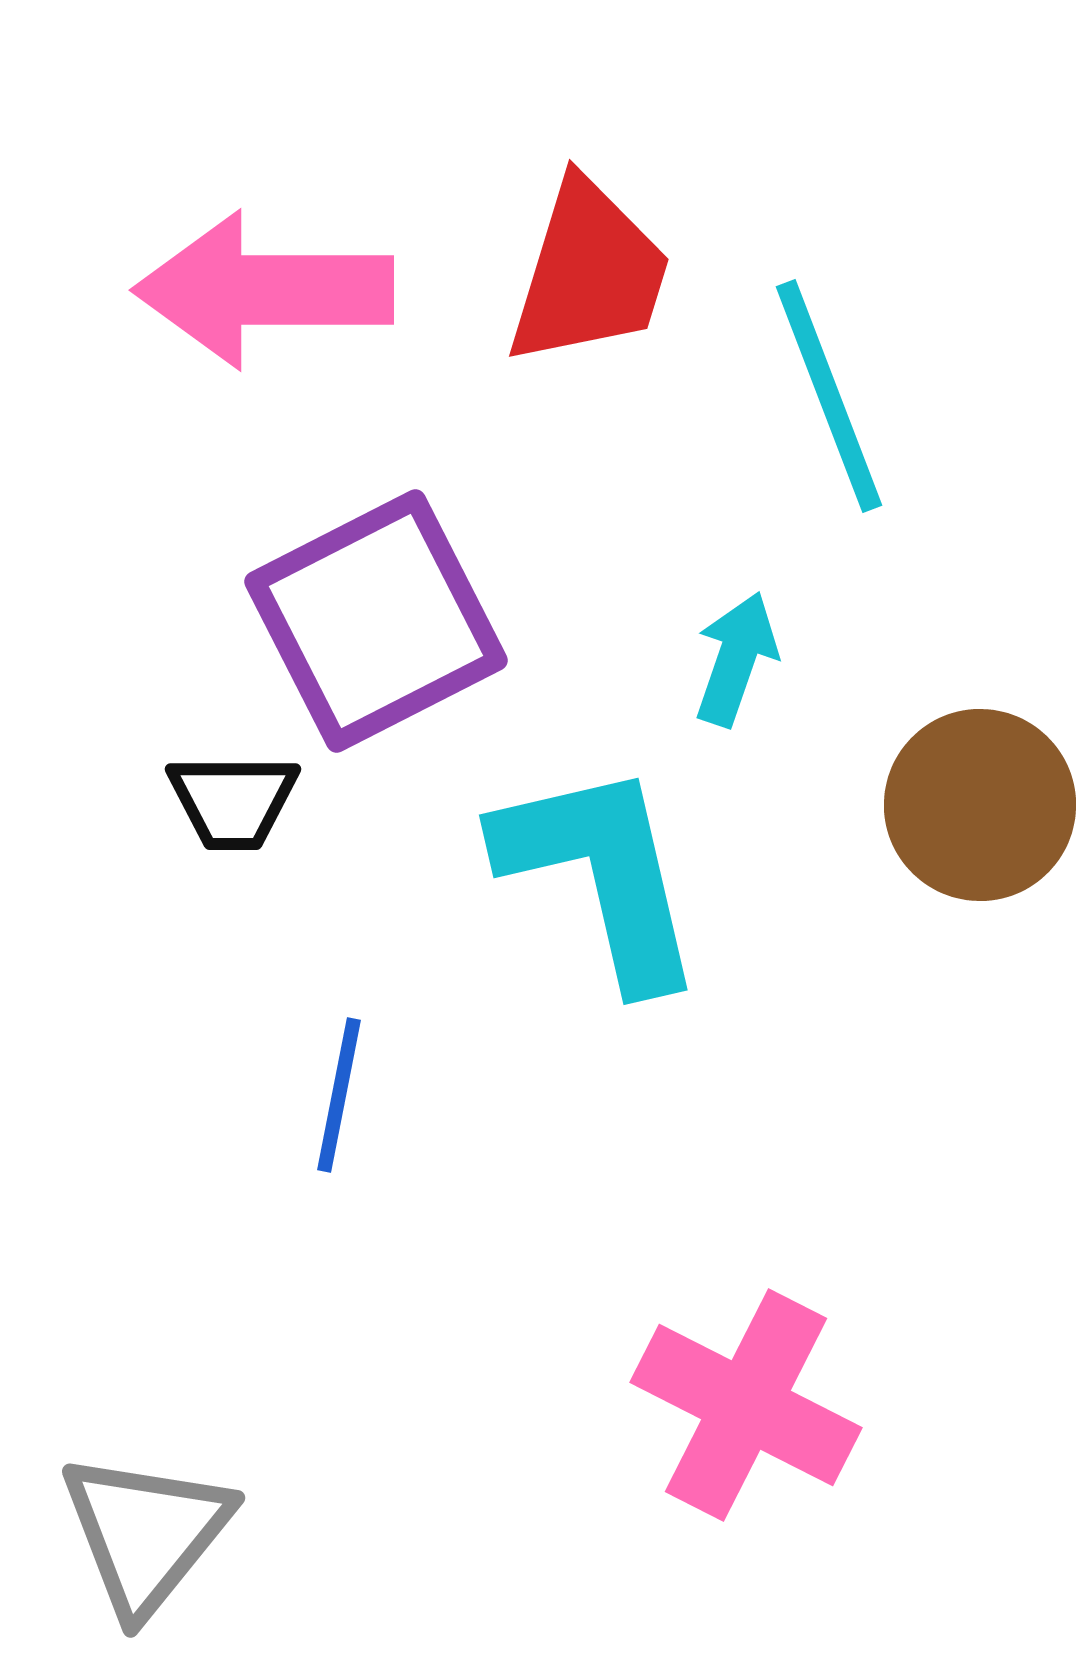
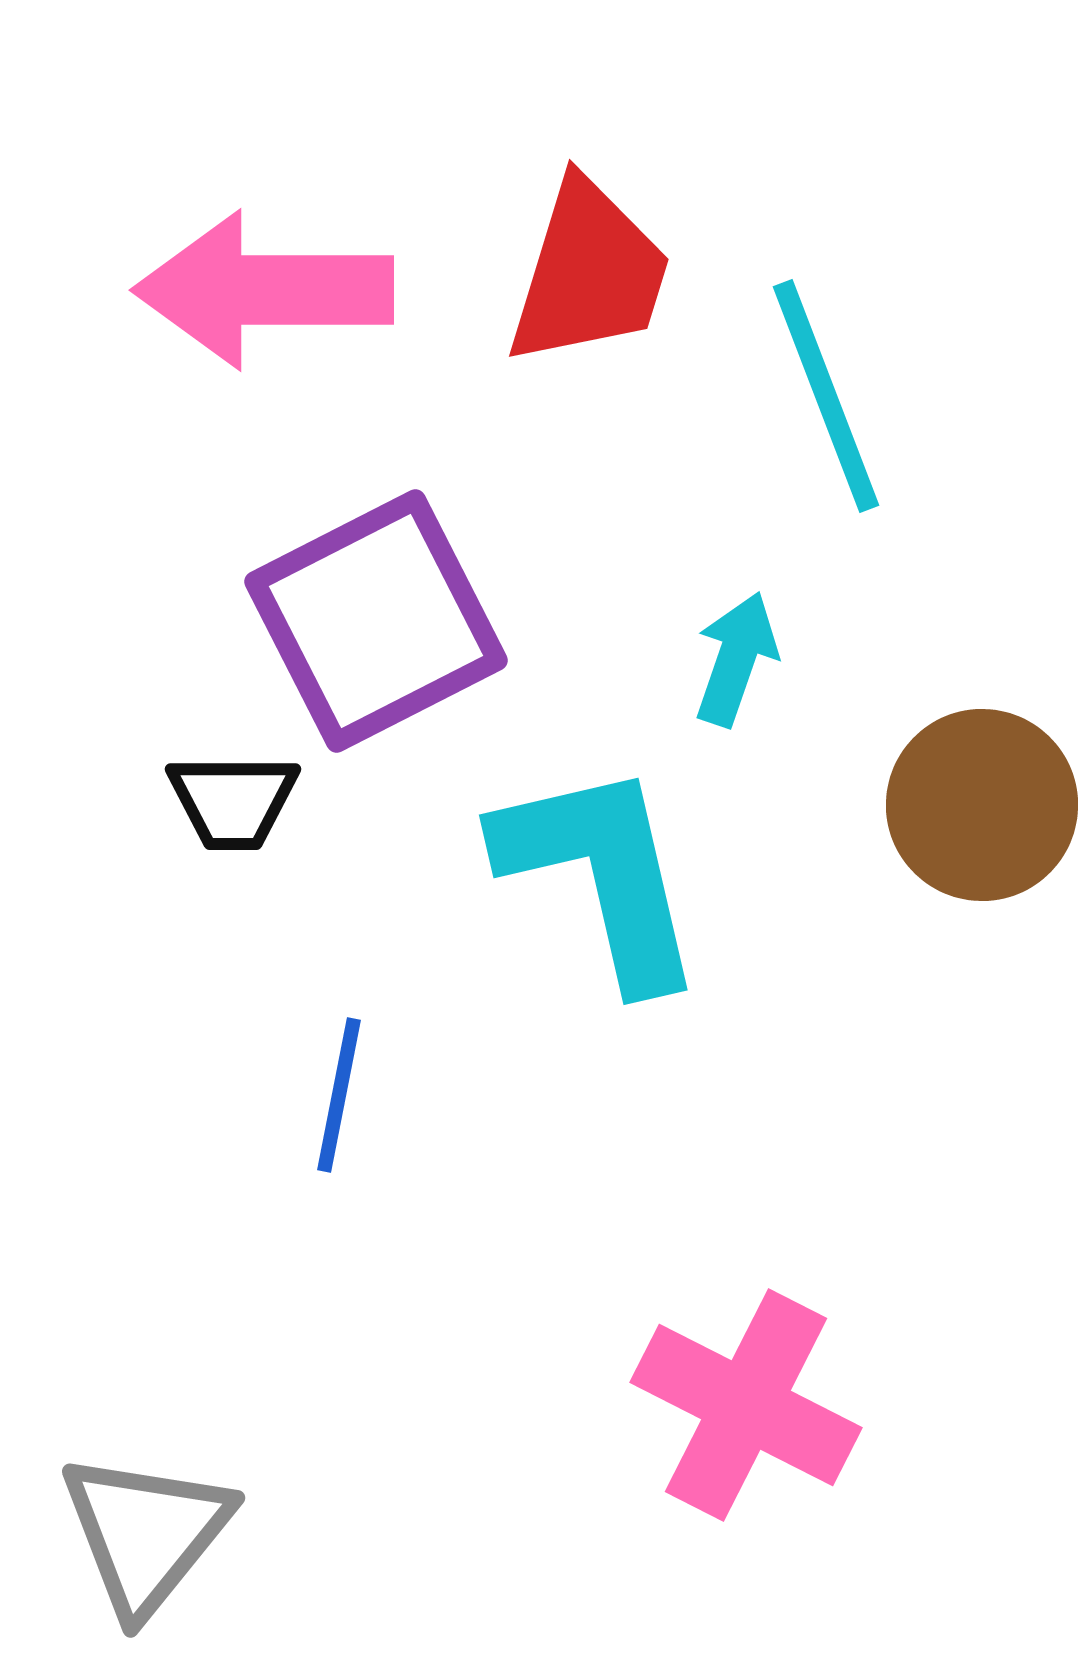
cyan line: moved 3 px left
brown circle: moved 2 px right
